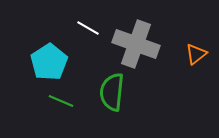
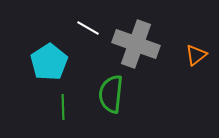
orange triangle: moved 1 px down
green semicircle: moved 1 px left, 2 px down
green line: moved 2 px right, 6 px down; rotated 65 degrees clockwise
